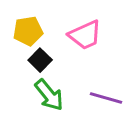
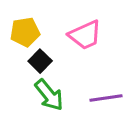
yellow pentagon: moved 3 px left, 1 px down
black square: moved 1 px down
purple line: rotated 24 degrees counterclockwise
